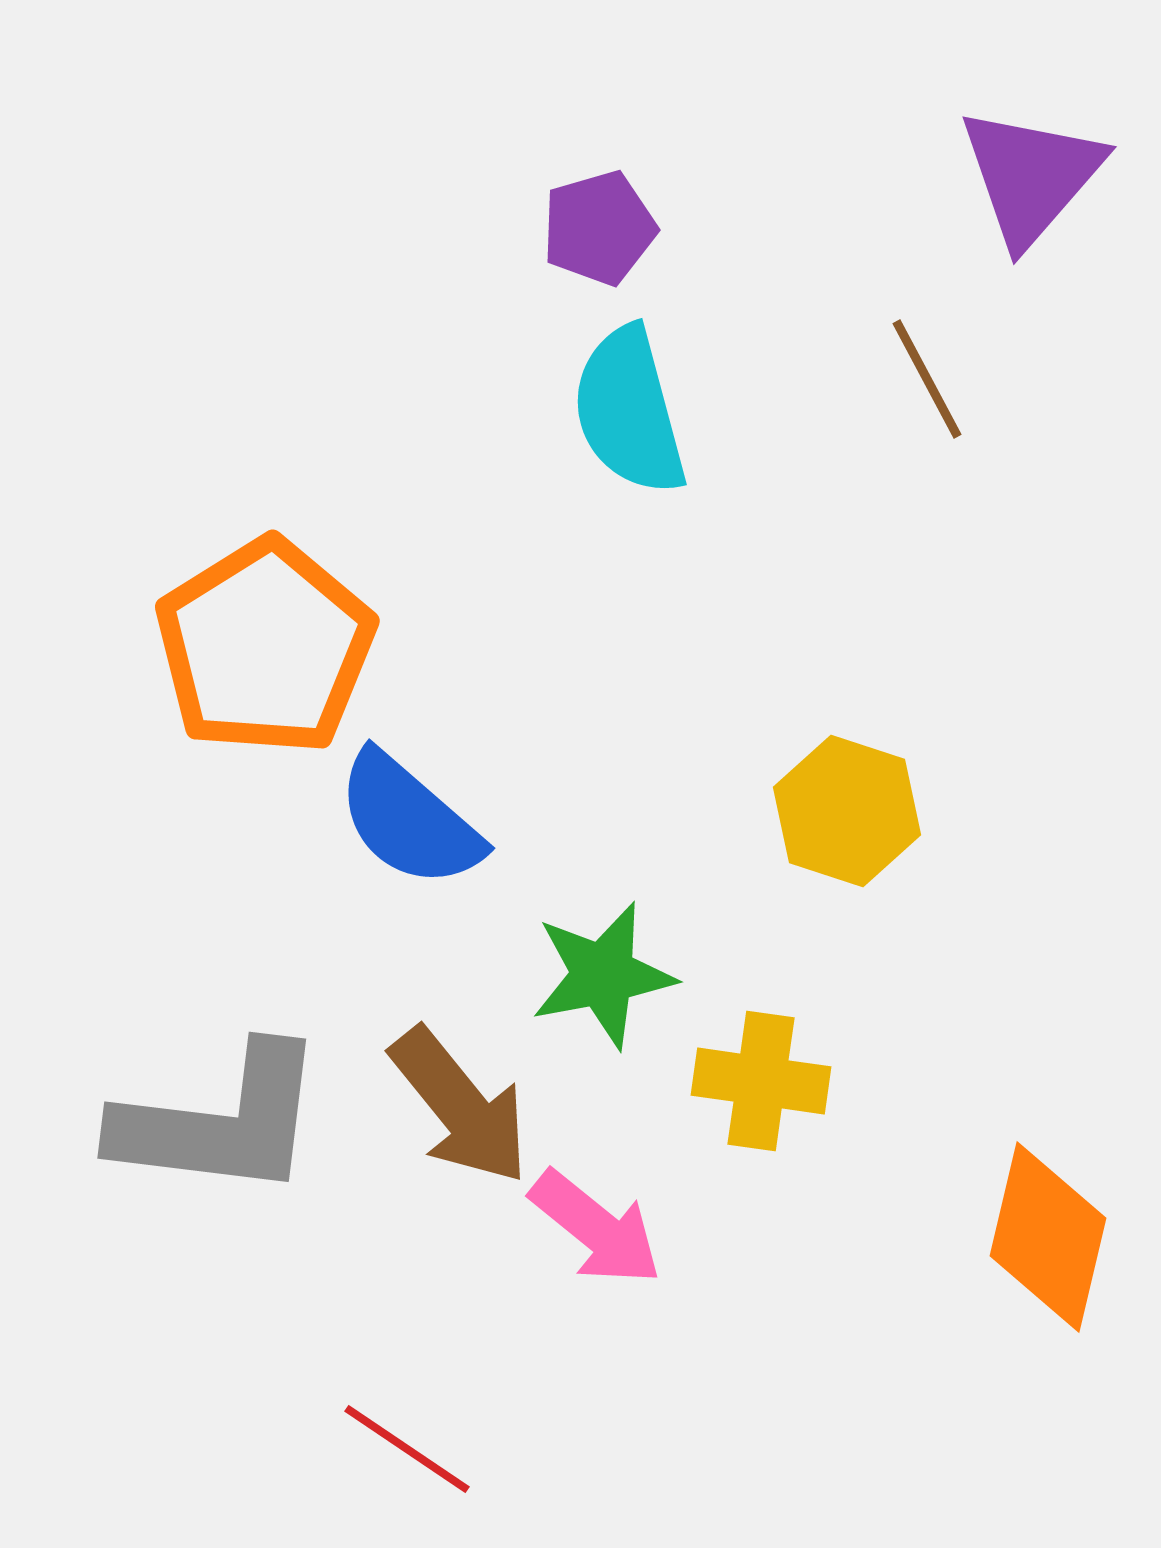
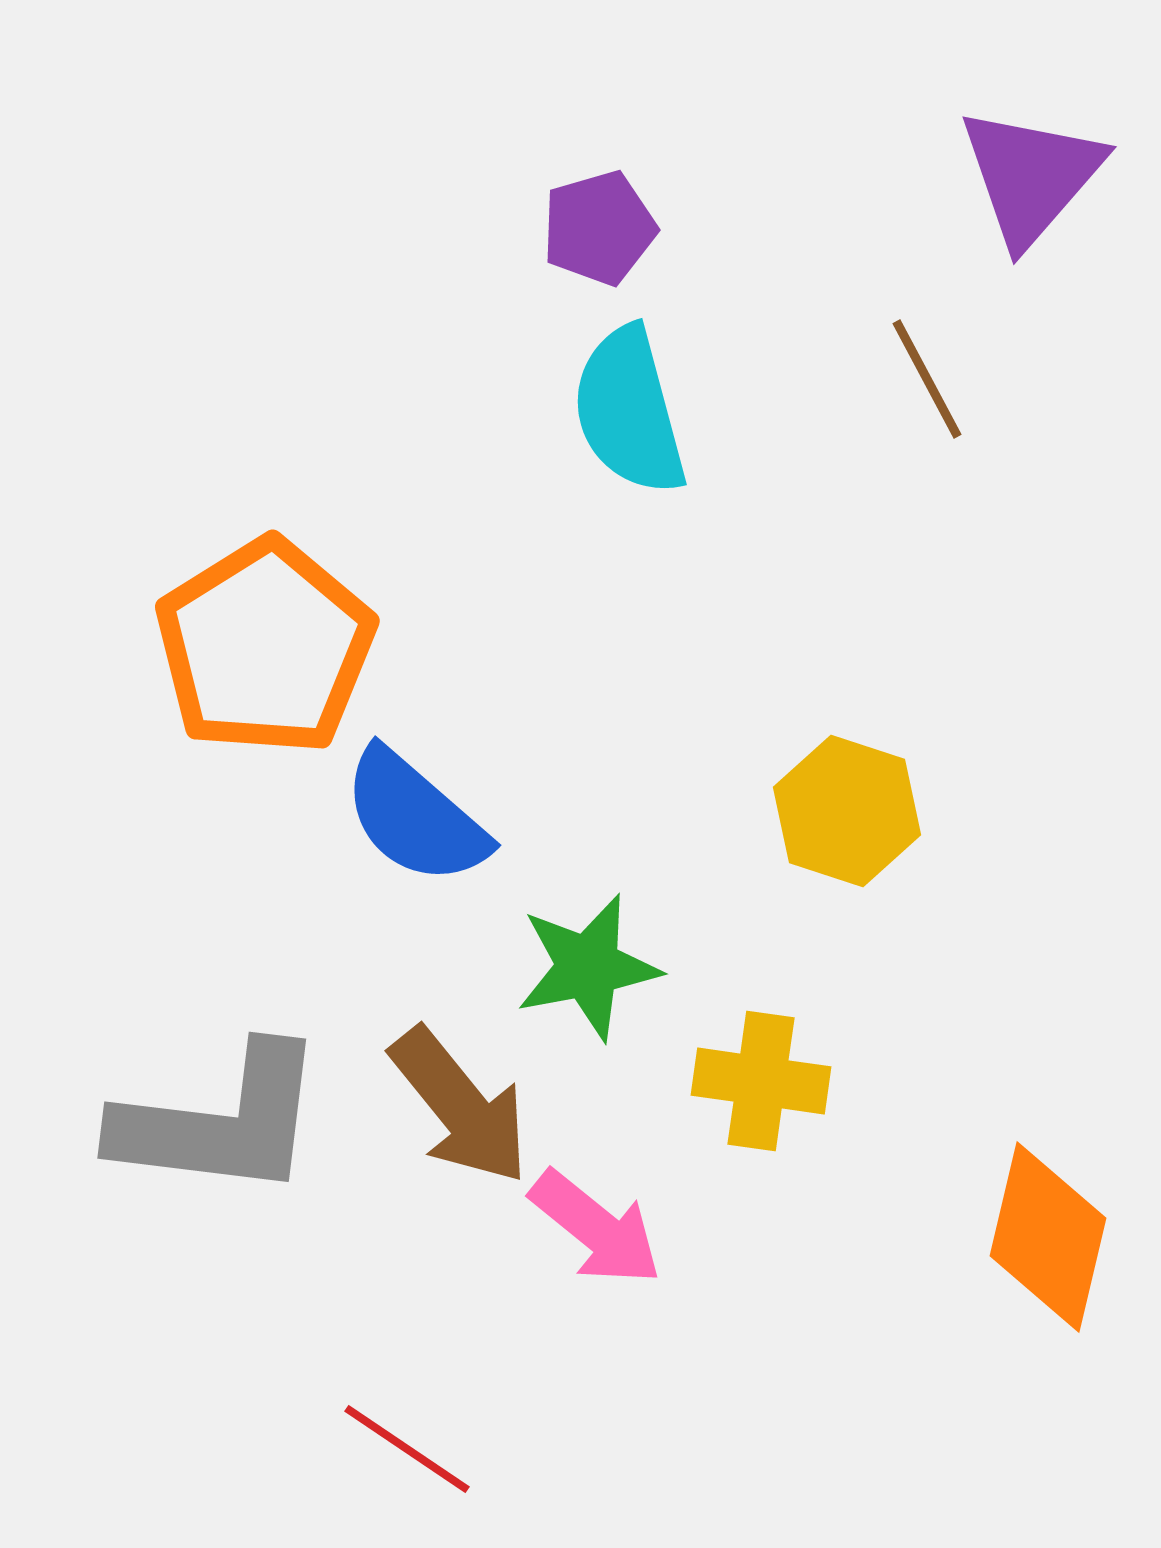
blue semicircle: moved 6 px right, 3 px up
green star: moved 15 px left, 8 px up
